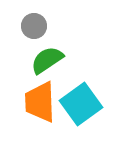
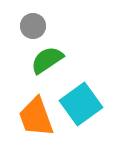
gray circle: moved 1 px left
orange trapezoid: moved 4 px left, 15 px down; rotated 18 degrees counterclockwise
